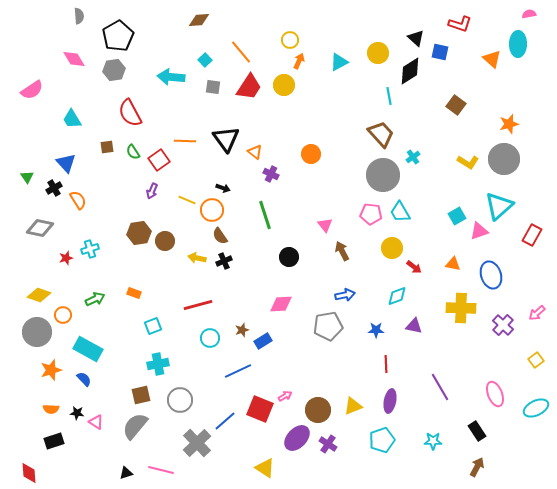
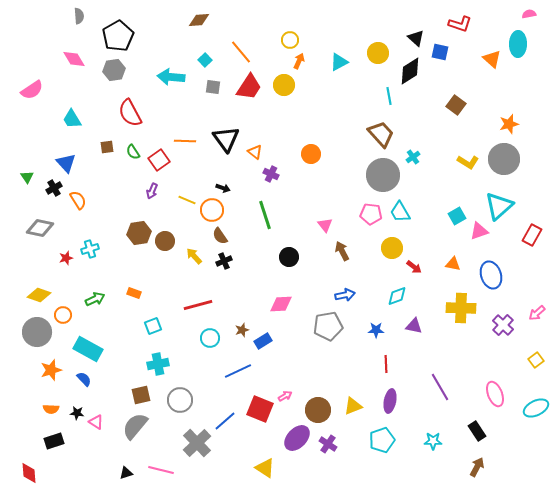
yellow arrow at (197, 258): moved 3 px left, 2 px up; rotated 36 degrees clockwise
